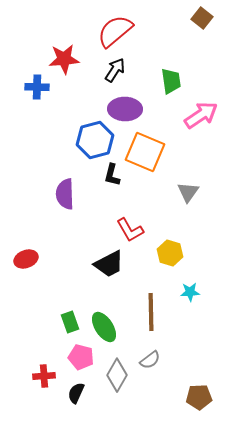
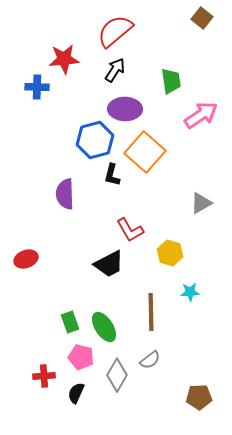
orange square: rotated 18 degrees clockwise
gray triangle: moved 13 px right, 11 px down; rotated 25 degrees clockwise
